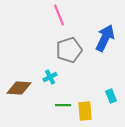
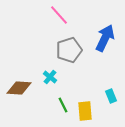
pink line: rotated 20 degrees counterclockwise
cyan cross: rotated 24 degrees counterclockwise
green line: rotated 63 degrees clockwise
